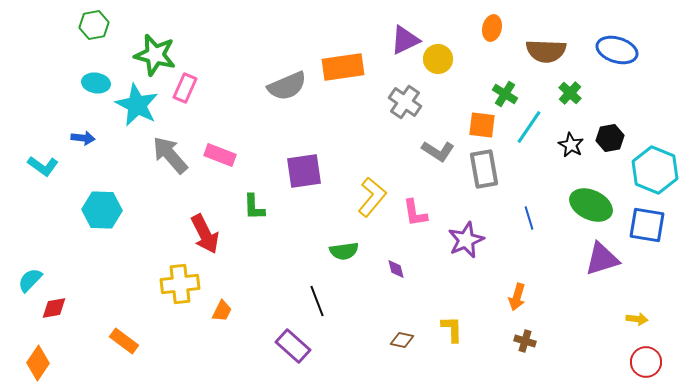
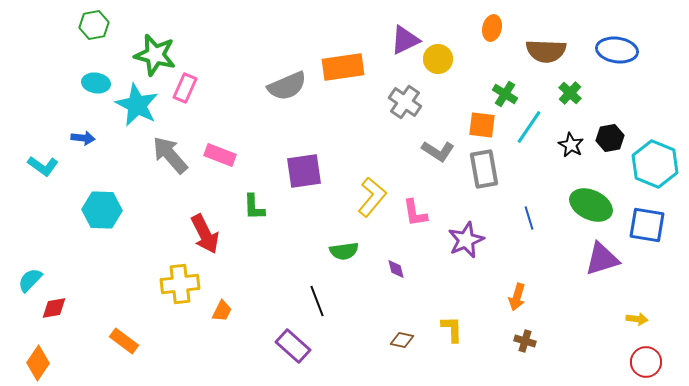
blue ellipse at (617, 50): rotated 9 degrees counterclockwise
cyan hexagon at (655, 170): moved 6 px up
